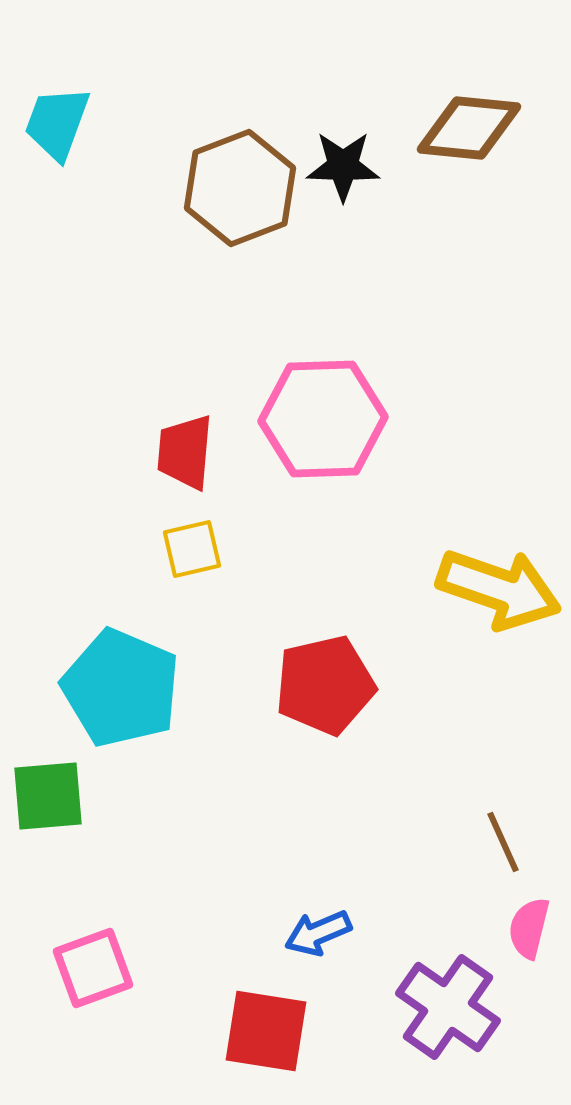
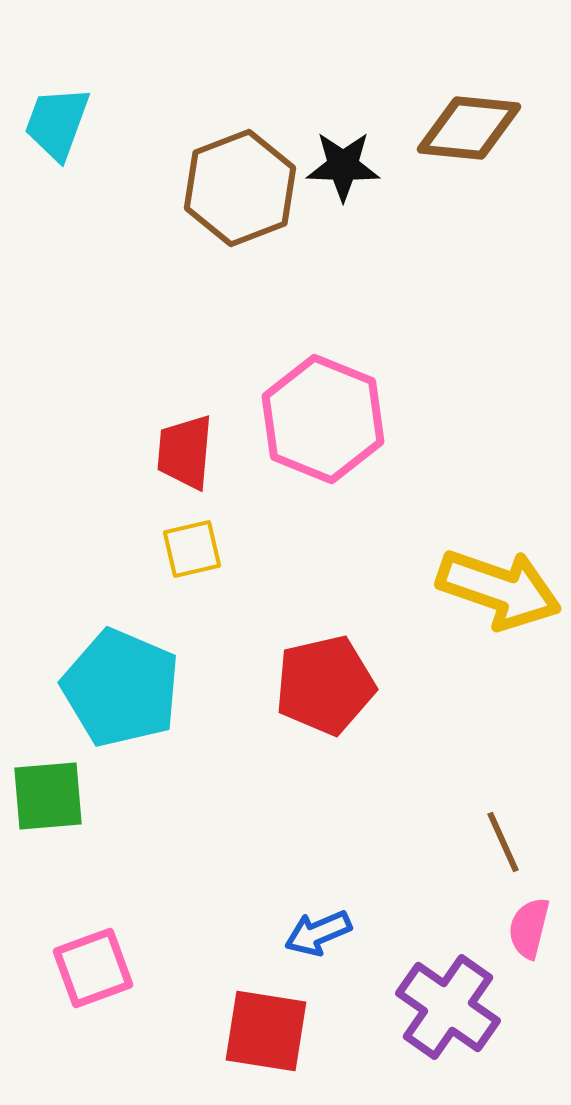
pink hexagon: rotated 24 degrees clockwise
